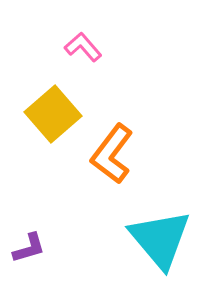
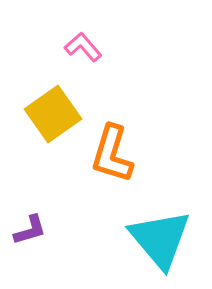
yellow square: rotated 6 degrees clockwise
orange L-shape: rotated 20 degrees counterclockwise
purple L-shape: moved 1 px right, 18 px up
